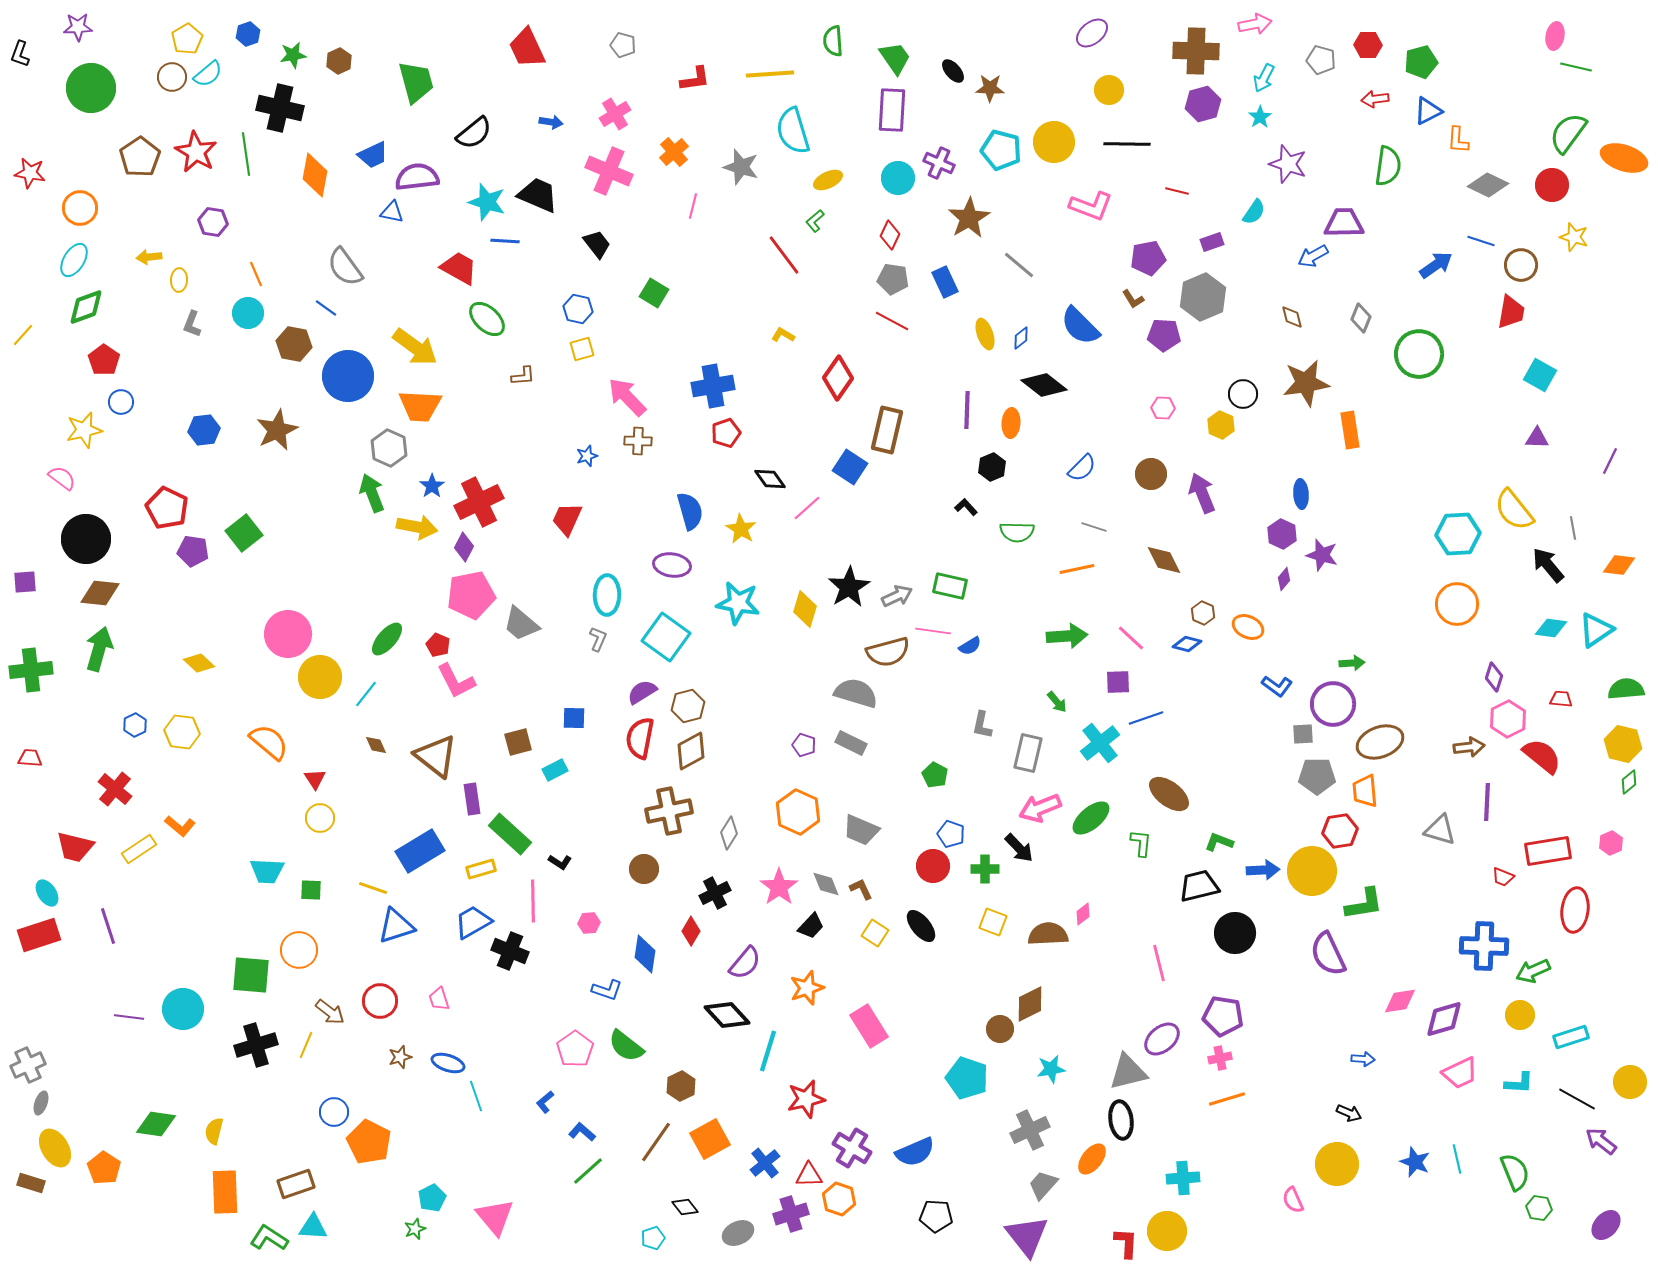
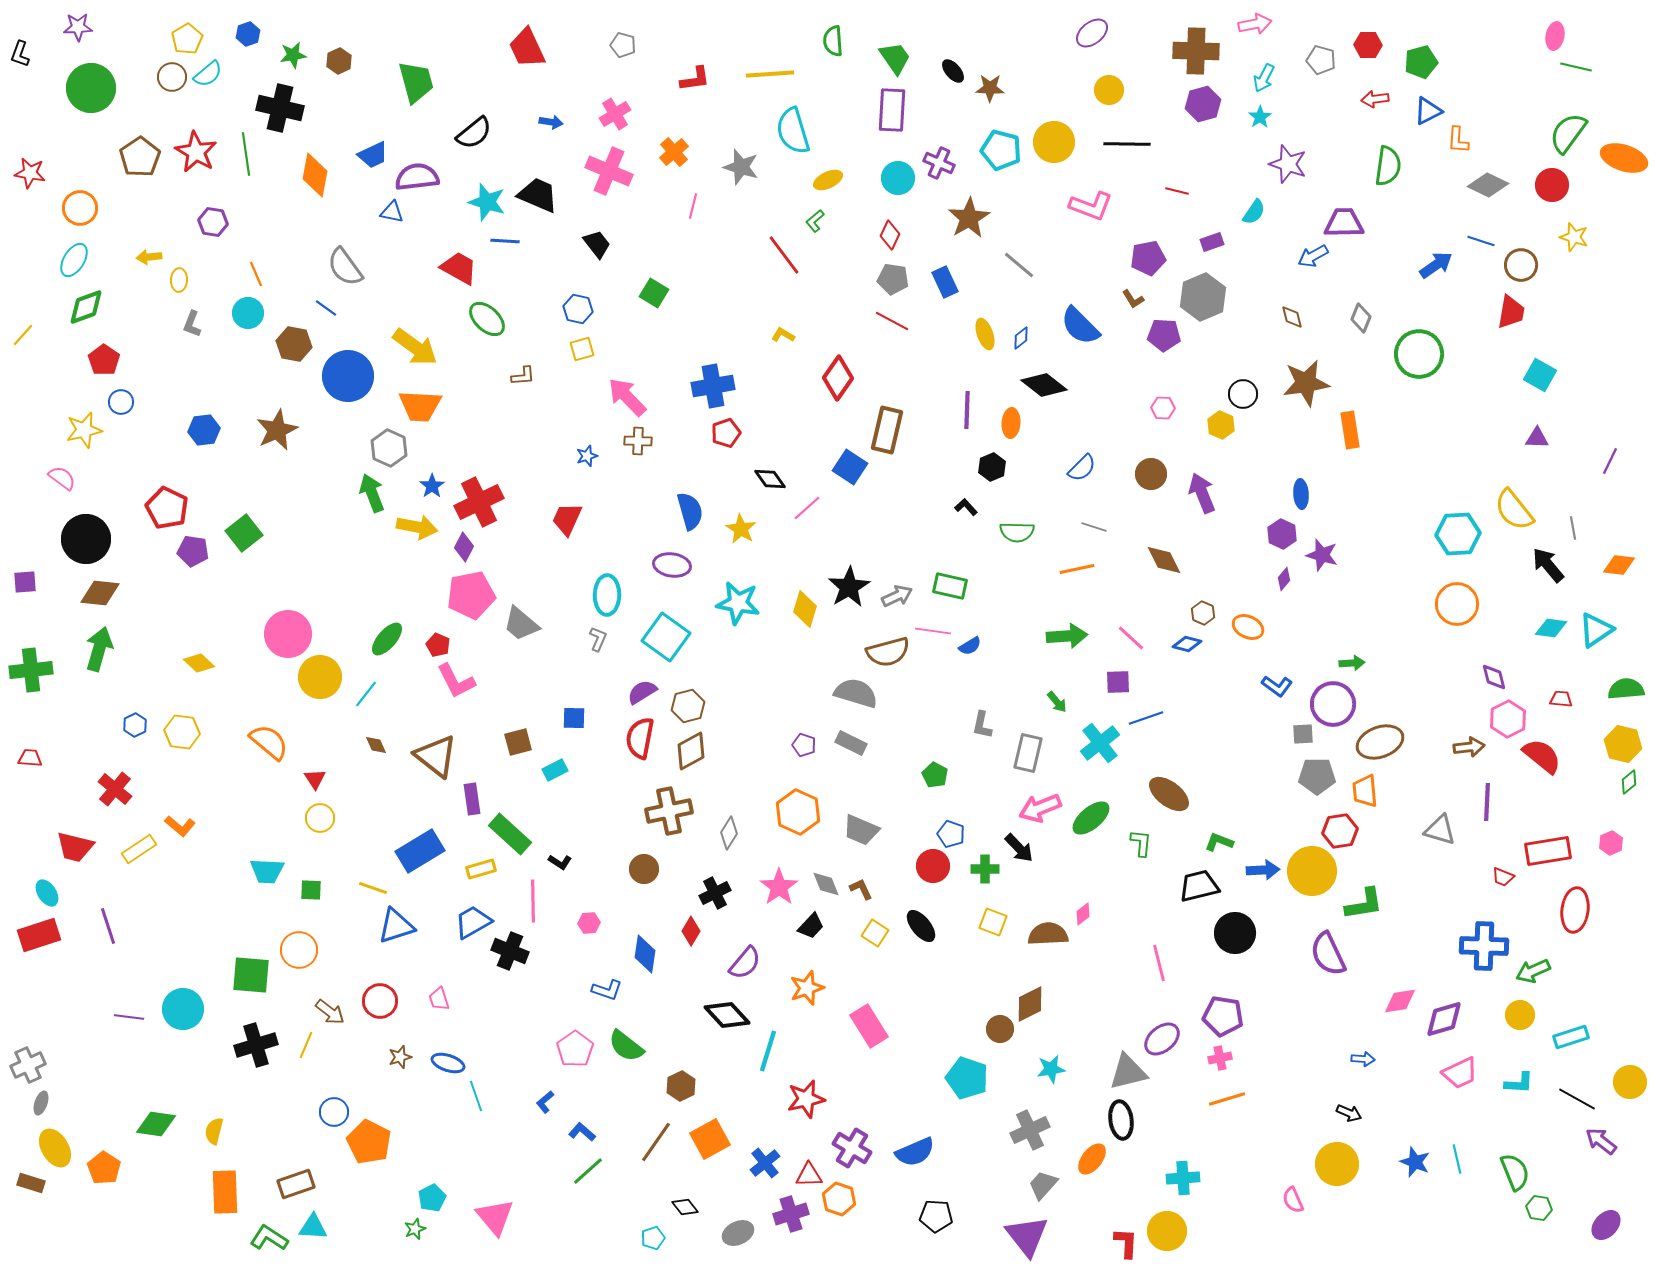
purple diamond at (1494, 677): rotated 32 degrees counterclockwise
